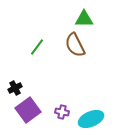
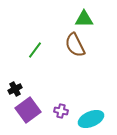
green line: moved 2 px left, 3 px down
black cross: moved 1 px down
purple cross: moved 1 px left, 1 px up
